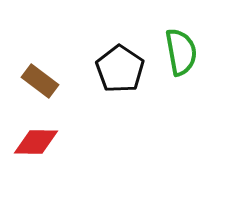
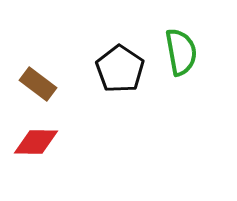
brown rectangle: moved 2 px left, 3 px down
